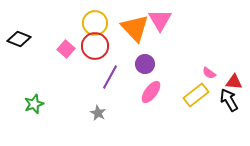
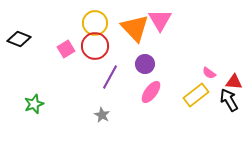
pink square: rotated 18 degrees clockwise
gray star: moved 4 px right, 2 px down
